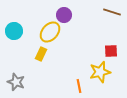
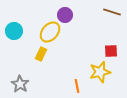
purple circle: moved 1 px right
gray star: moved 4 px right, 2 px down; rotated 12 degrees clockwise
orange line: moved 2 px left
